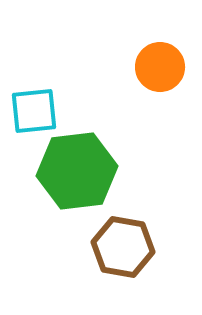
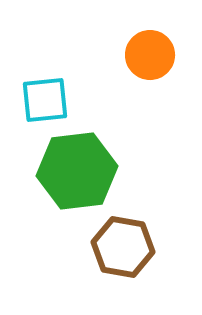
orange circle: moved 10 px left, 12 px up
cyan square: moved 11 px right, 11 px up
